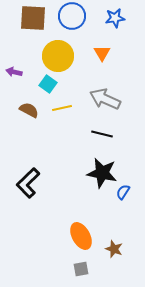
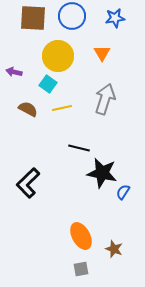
gray arrow: rotated 84 degrees clockwise
brown semicircle: moved 1 px left, 1 px up
black line: moved 23 px left, 14 px down
